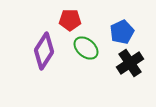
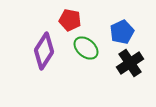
red pentagon: rotated 10 degrees clockwise
